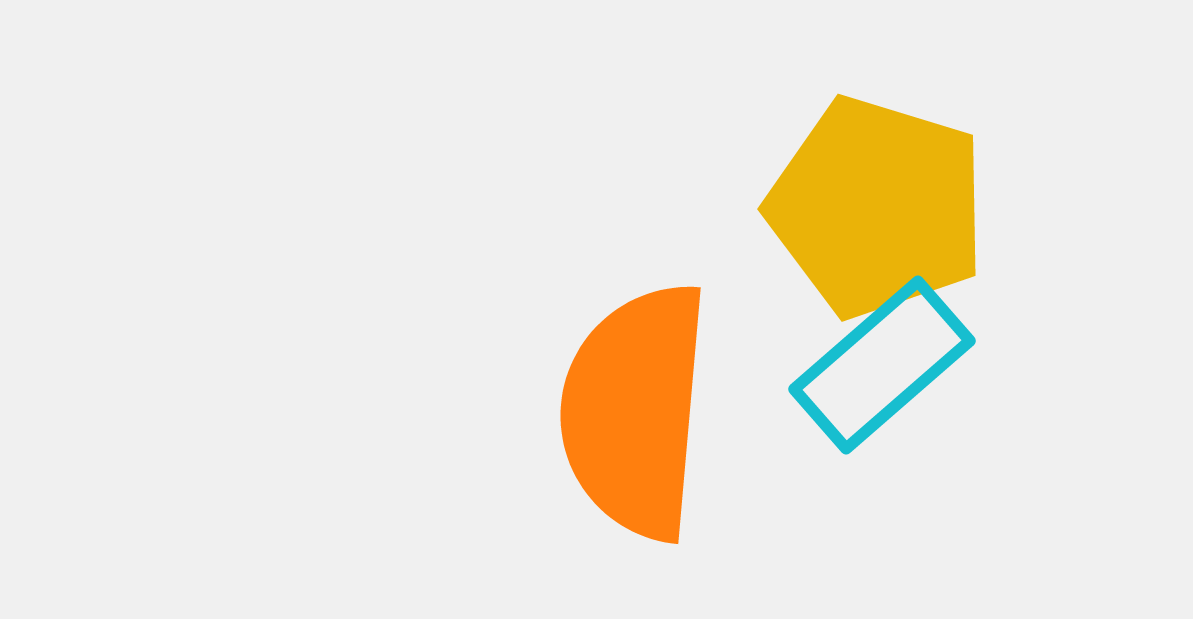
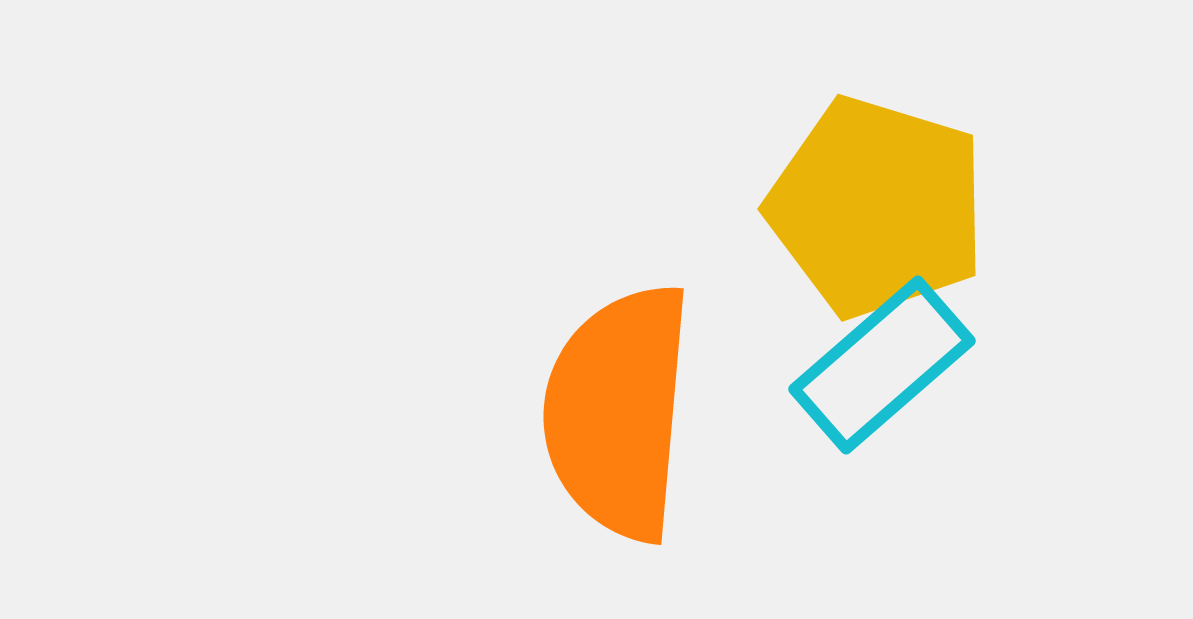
orange semicircle: moved 17 px left, 1 px down
